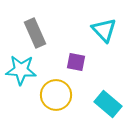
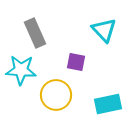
cyan rectangle: rotated 52 degrees counterclockwise
